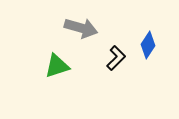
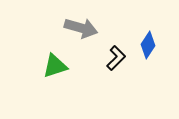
green triangle: moved 2 px left
